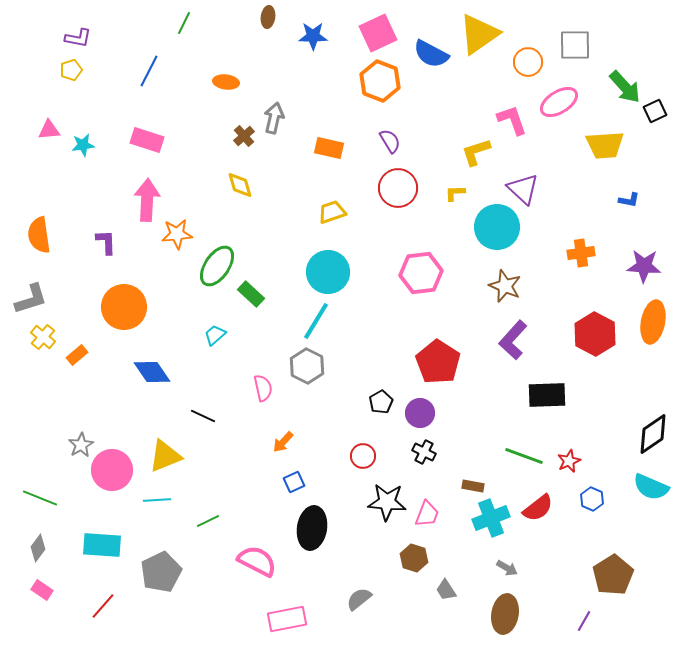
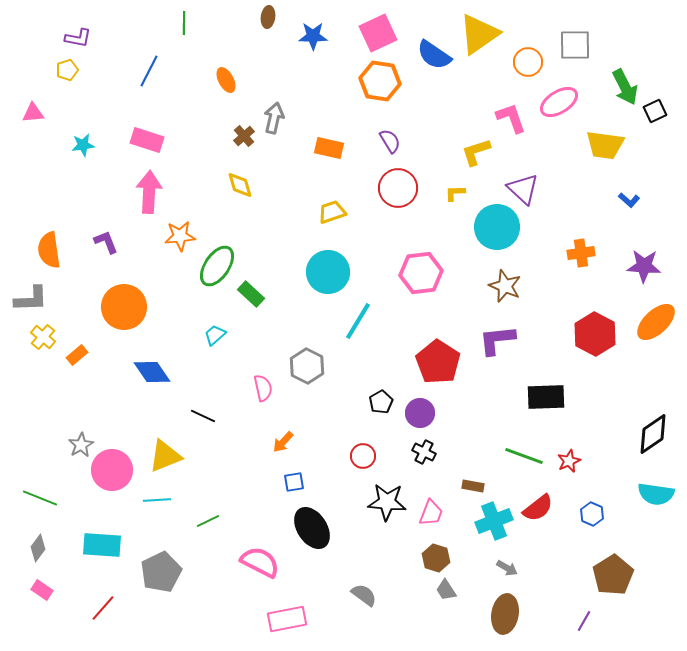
green line at (184, 23): rotated 25 degrees counterclockwise
blue semicircle at (431, 54): moved 3 px right, 1 px down; rotated 6 degrees clockwise
yellow pentagon at (71, 70): moved 4 px left
orange hexagon at (380, 81): rotated 12 degrees counterclockwise
orange ellipse at (226, 82): moved 2 px up; rotated 55 degrees clockwise
green arrow at (625, 87): rotated 15 degrees clockwise
pink L-shape at (512, 120): moved 1 px left, 2 px up
pink triangle at (49, 130): moved 16 px left, 17 px up
yellow trapezoid at (605, 145): rotated 12 degrees clockwise
pink arrow at (147, 200): moved 2 px right, 8 px up
blue L-shape at (629, 200): rotated 30 degrees clockwise
orange star at (177, 234): moved 3 px right, 2 px down
orange semicircle at (39, 235): moved 10 px right, 15 px down
purple L-shape at (106, 242): rotated 20 degrees counterclockwise
gray L-shape at (31, 299): rotated 15 degrees clockwise
cyan line at (316, 321): moved 42 px right
orange ellipse at (653, 322): moved 3 px right; rotated 36 degrees clockwise
purple L-shape at (513, 340): moved 16 px left; rotated 42 degrees clockwise
black rectangle at (547, 395): moved 1 px left, 2 px down
blue square at (294, 482): rotated 15 degrees clockwise
cyan semicircle at (651, 487): moved 5 px right, 7 px down; rotated 15 degrees counterclockwise
blue hexagon at (592, 499): moved 15 px down
pink trapezoid at (427, 514): moved 4 px right, 1 px up
cyan cross at (491, 518): moved 3 px right, 3 px down
black ellipse at (312, 528): rotated 42 degrees counterclockwise
brown hexagon at (414, 558): moved 22 px right
pink semicircle at (257, 561): moved 3 px right, 1 px down
gray semicircle at (359, 599): moved 5 px right, 4 px up; rotated 76 degrees clockwise
red line at (103, 606): moved 2 px down
